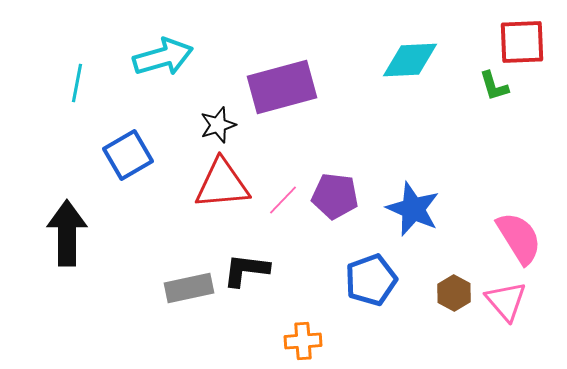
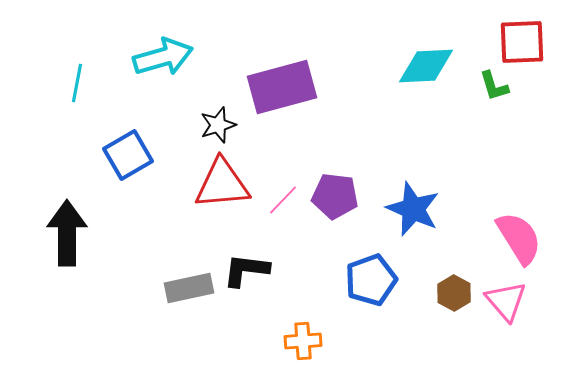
cyan diamond: moved 16 px right, 6 px down
